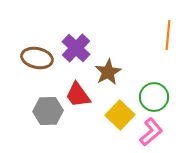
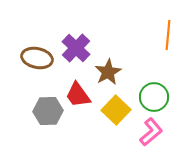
yellow square: moved 4 px left, 5 px up
